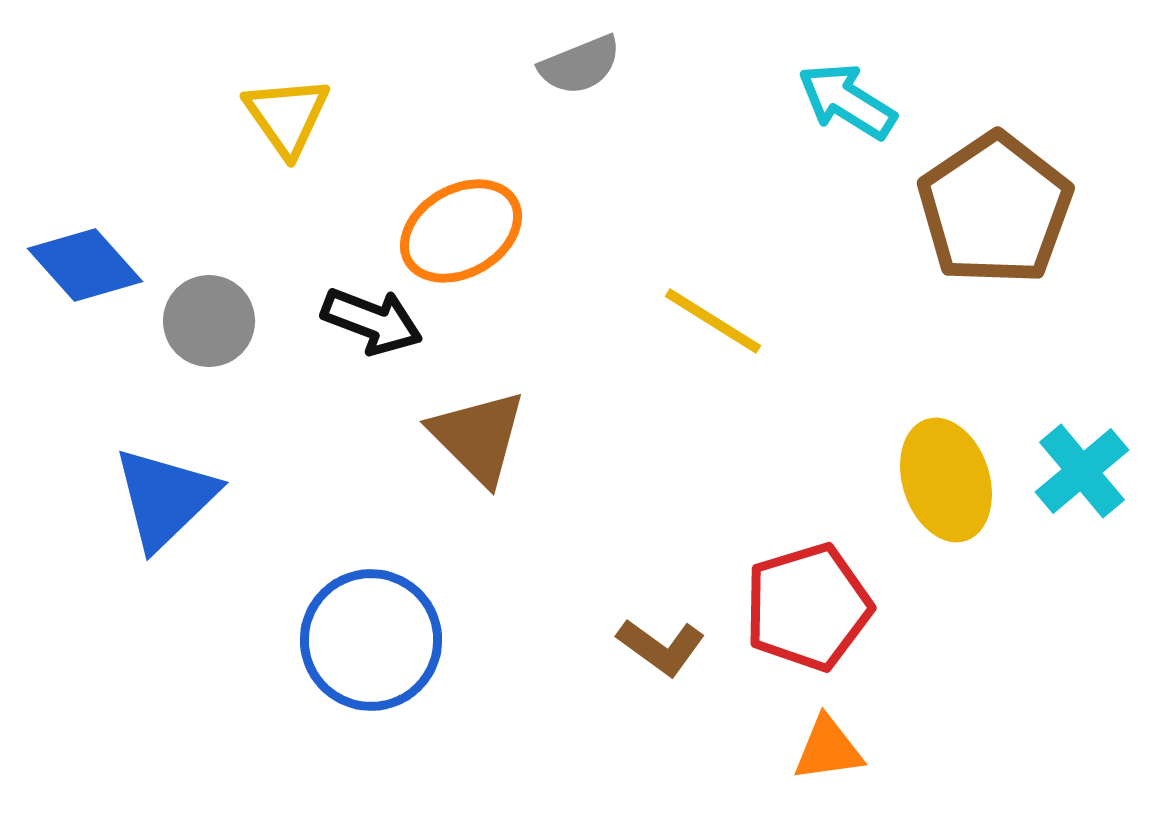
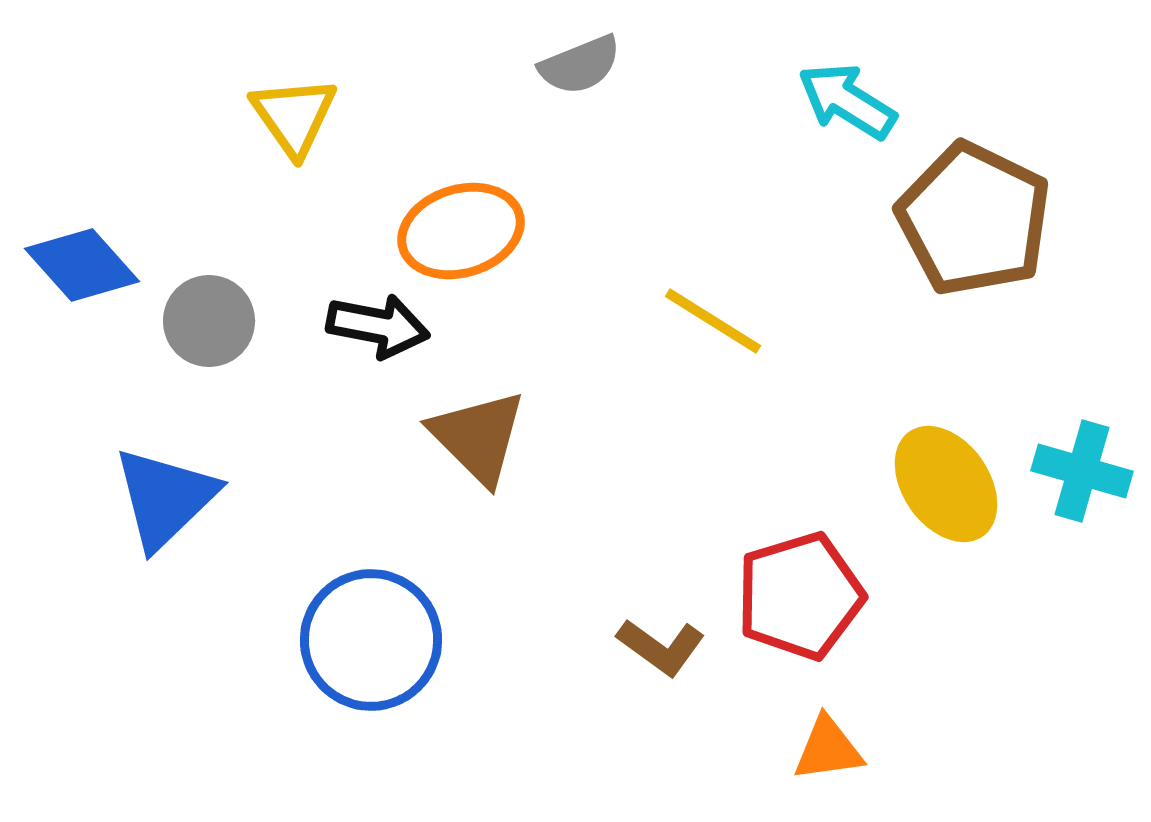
yellow triangle: moved 7 px right
brown pentagon: moved 21 px left, 10 px down; rotated 12 degrees counterclockwise
orange ellipse: rotated 13 degrees clockwise
blue diamond: moved 3 px left
black arrow: moved 6 px right, 5 px down; rotated 10 degrees counterclockwise
cyan cross: rotated 34 degrees counterclockwise
yellow ellipse: moved 4 px down; rotated 17 degrees counterclockwise
red pentagon: moved 8 px left, 11 px up
